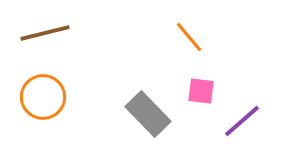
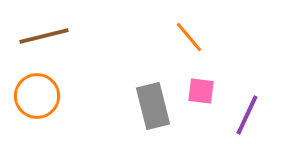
brown line: moved 1 px left, 3 px down
orange circle: moved 6 px left, 1 px up
gray rectangle: moved 5 px right, 8 px up; rotated 30 degrees clockwise
purple line: moved 5 px right, 6 px up; rotated 24 degrees counterclockwise
